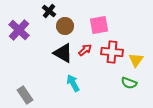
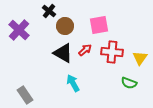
yellow triangle: moved 4 px right, 2 px up
